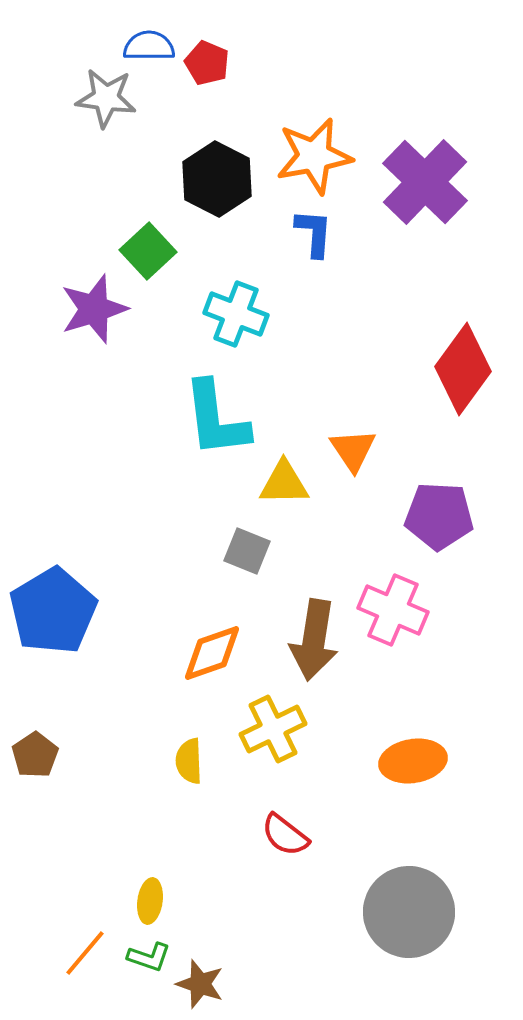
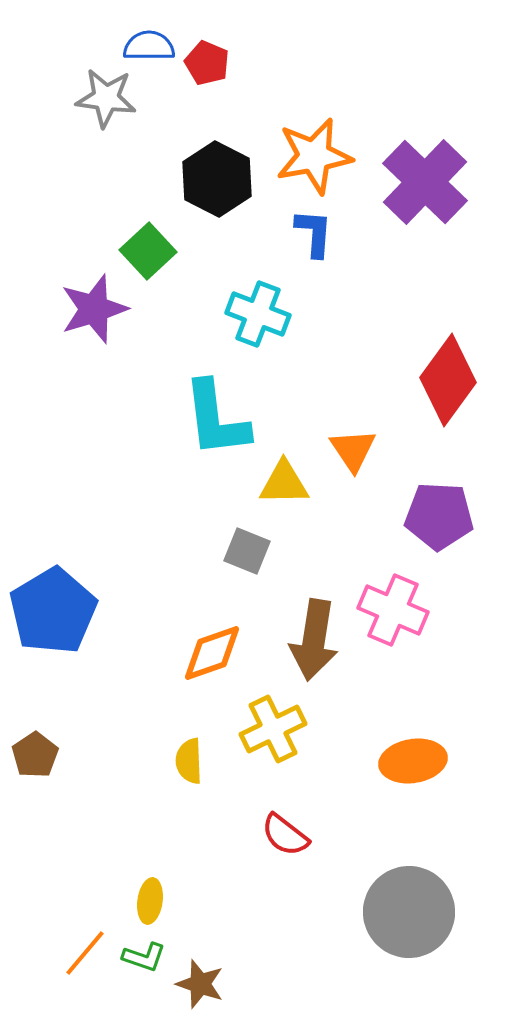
cyan cross: moved 22 px right
red diamond: moved 15 px left, 11 px down
green L-shape: moved 5 px left
